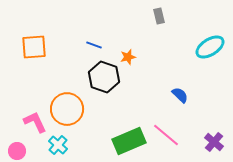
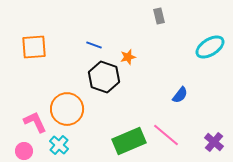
blue semicircle: rotated 84 degrees clockwise
cyan cross: moved 1 px right
pink circle: moved 7 px right
